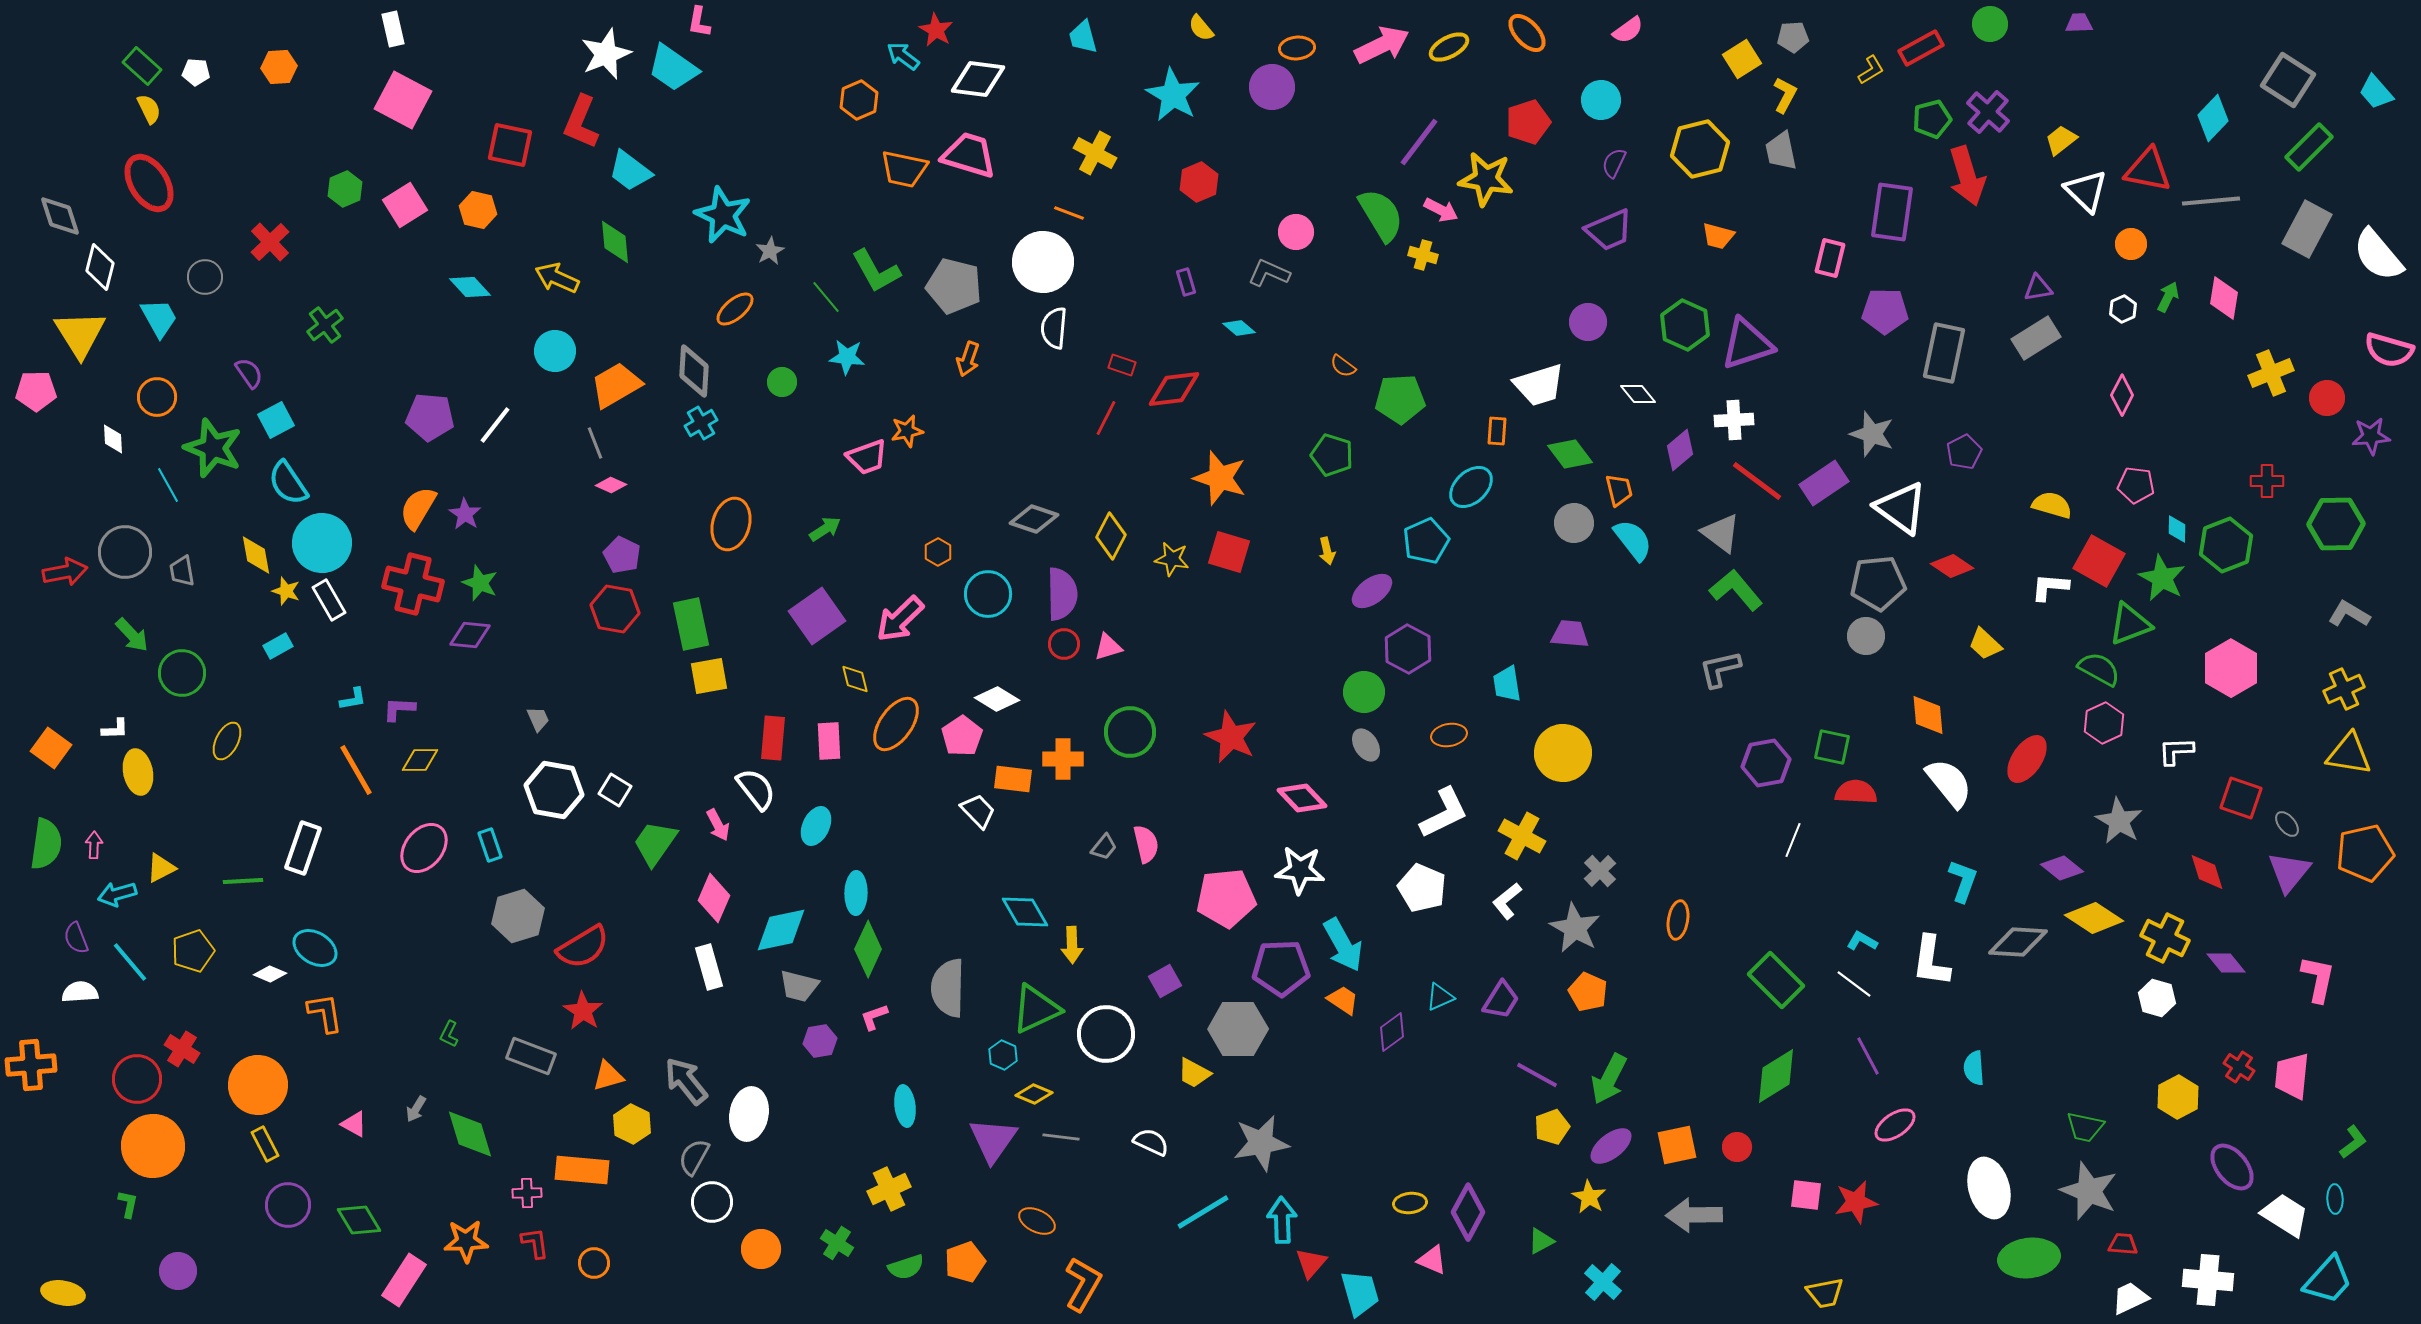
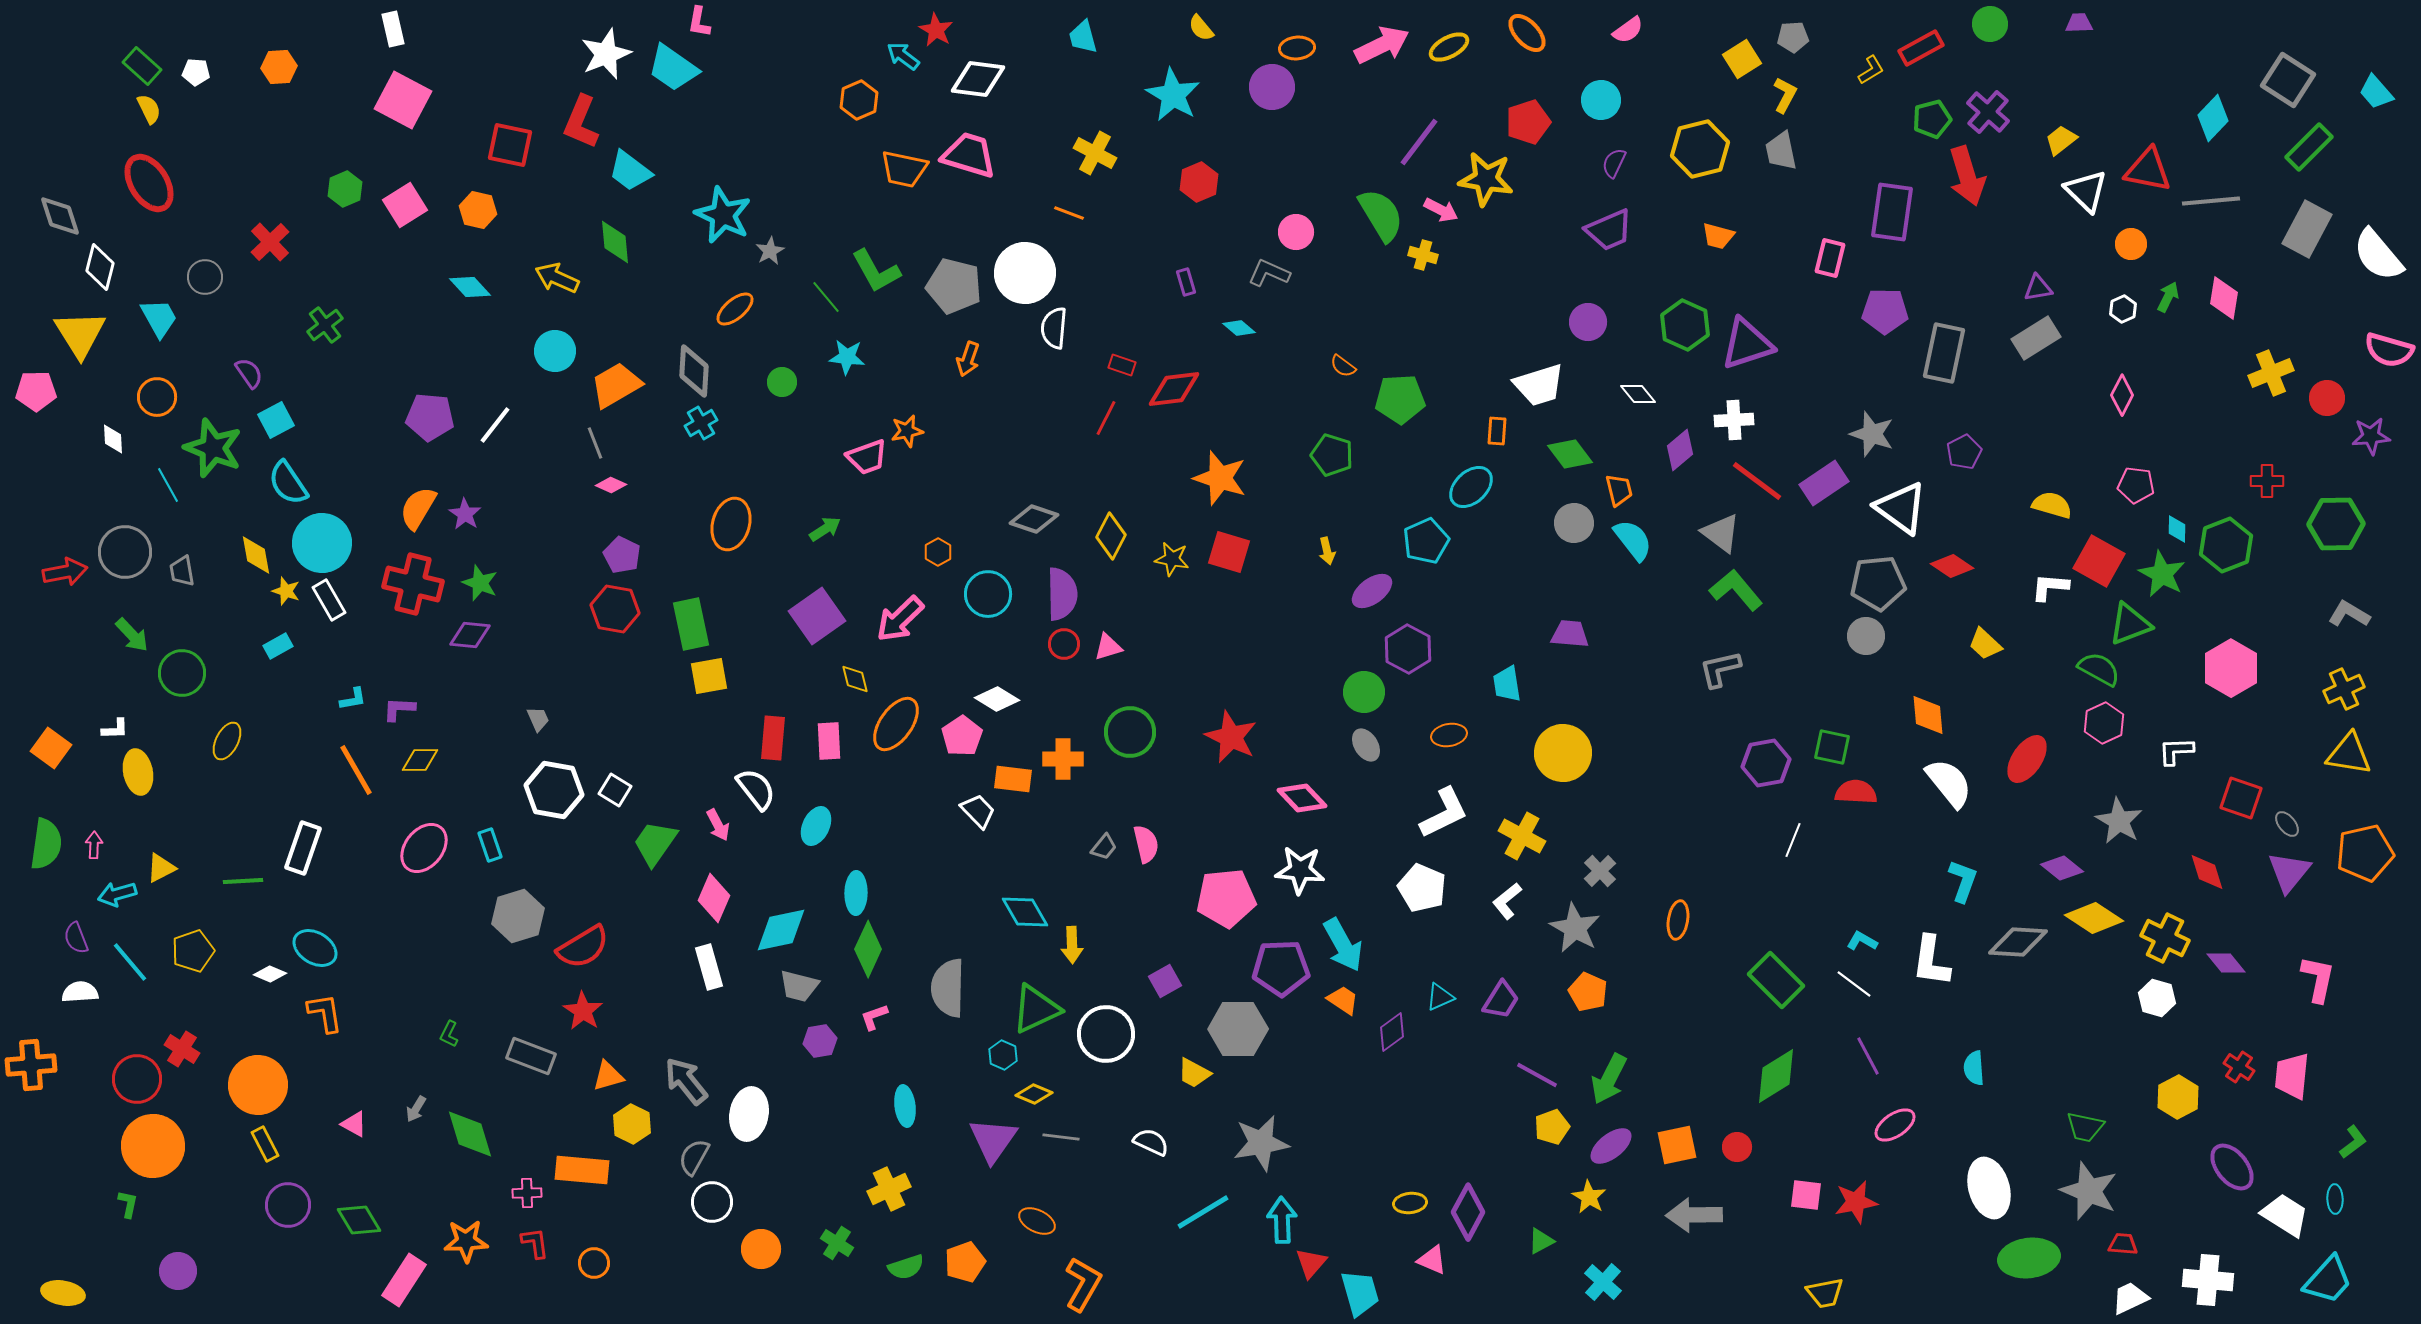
white circle at (1043, 262): moved 18 px left, 11 px down
green star at (2162, 578): moved 4 px up
